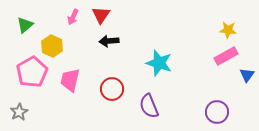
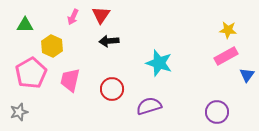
green triangle: rotated 42 degrees clockwise
pink pentagon: moved 1 px left, 1 px down
purple semicircle: rotated 95 degrees clockwise
gray star: rotated 12 degrees clockwise
